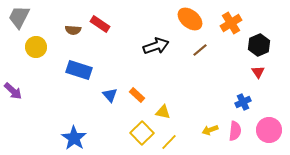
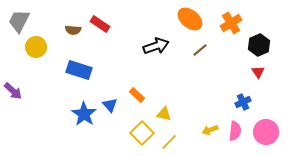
gray trapezoid: moved 4 px down
blue triangle: moved 10 px down
yellow triangle: moved 1 px right, 2 px down
pink circle: moved 3 px left, 2 px down
blue star: moved 10 px right, 24 px up
